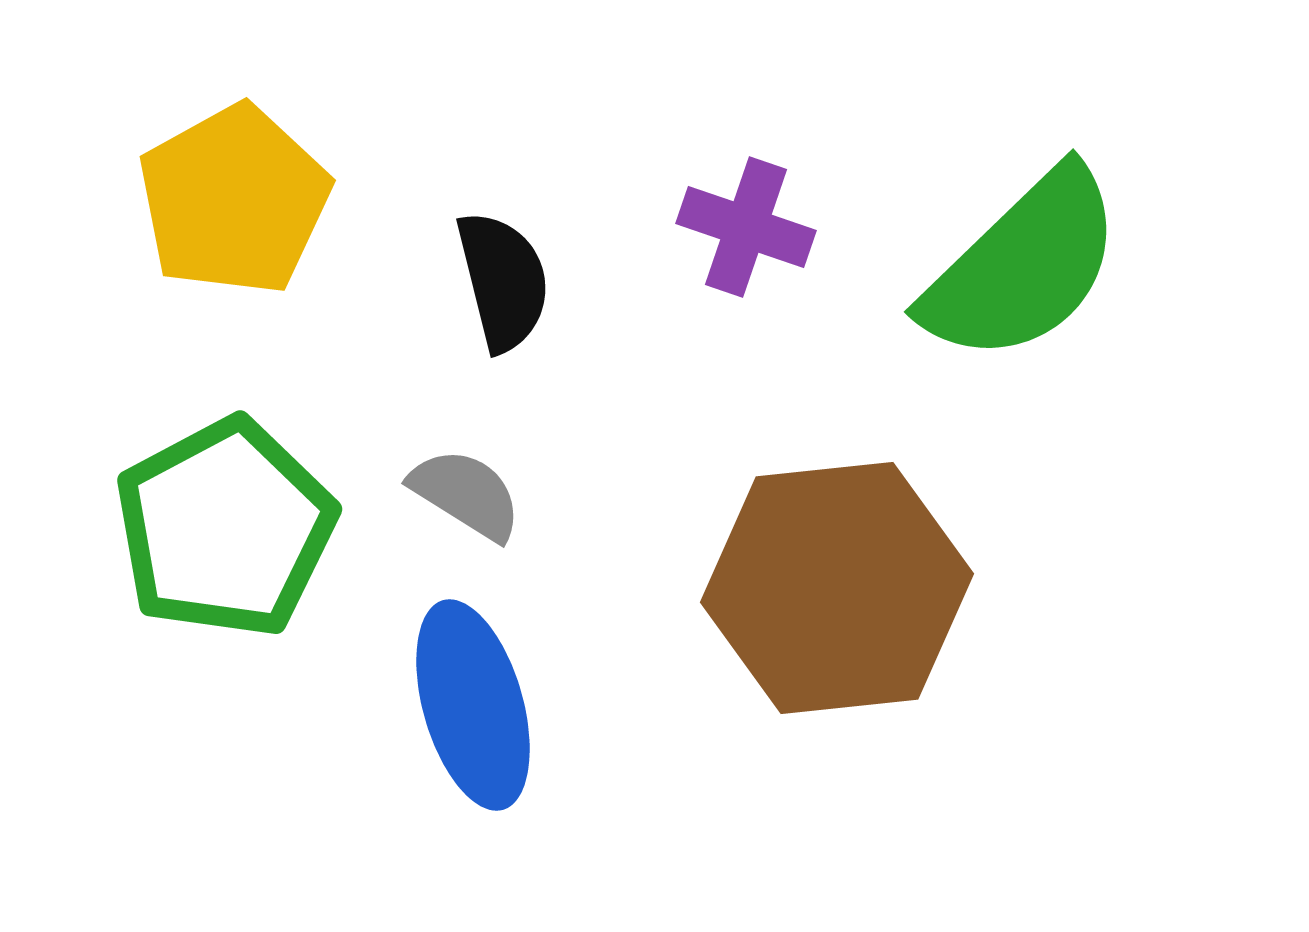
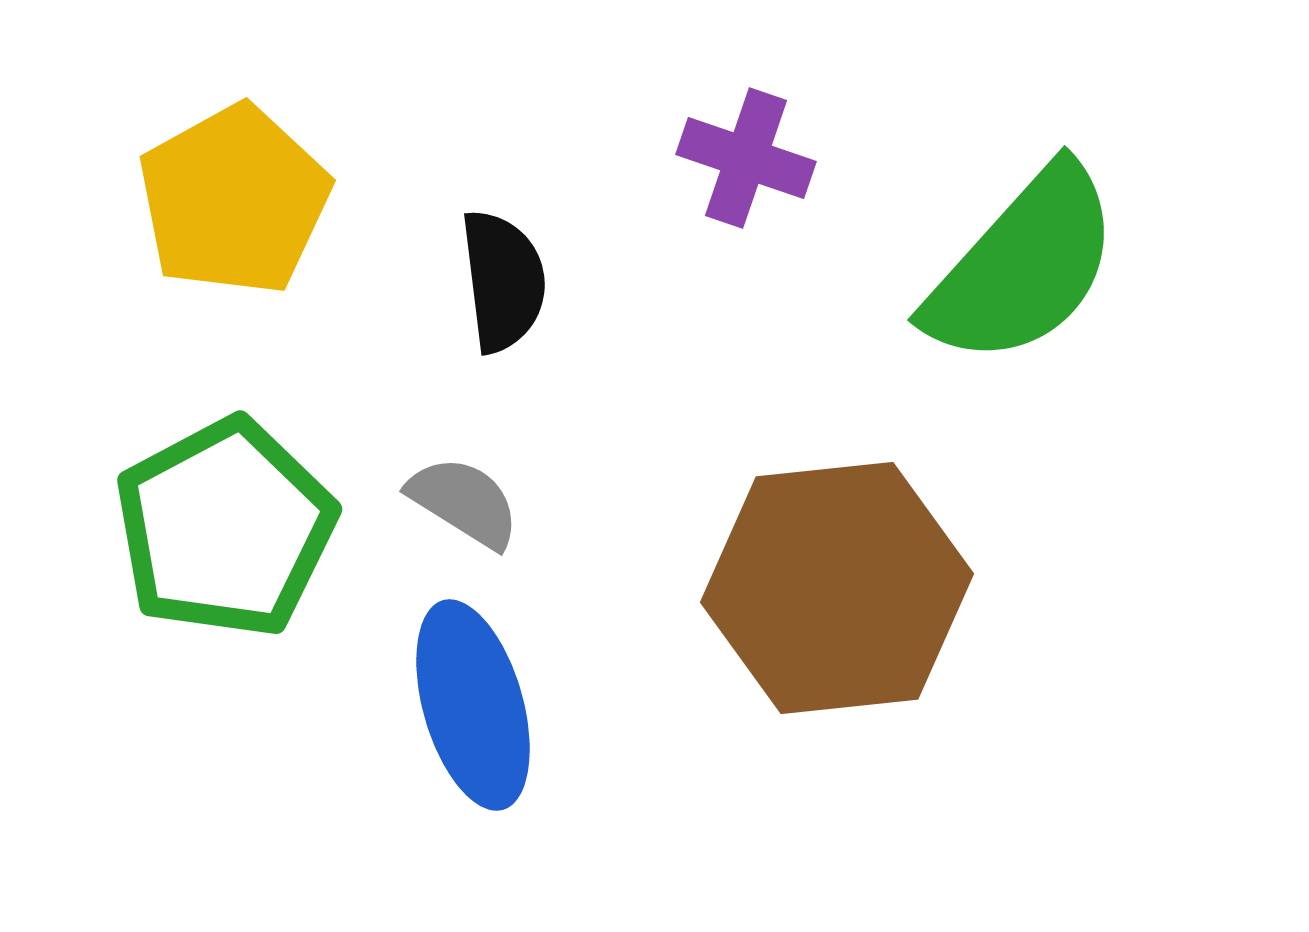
purple cross: moved 69 px up
green semicircle: rotated 4 degrees counterclockwise
black semicircle: rotated 7 degrees clockwise
gray semicircle: moved 2 px left, 8 px down
